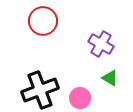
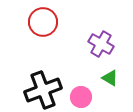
red circle: moved 1 px down
black cross: moved 3 px right
pink circle: moved 1 px right, 1 px up
